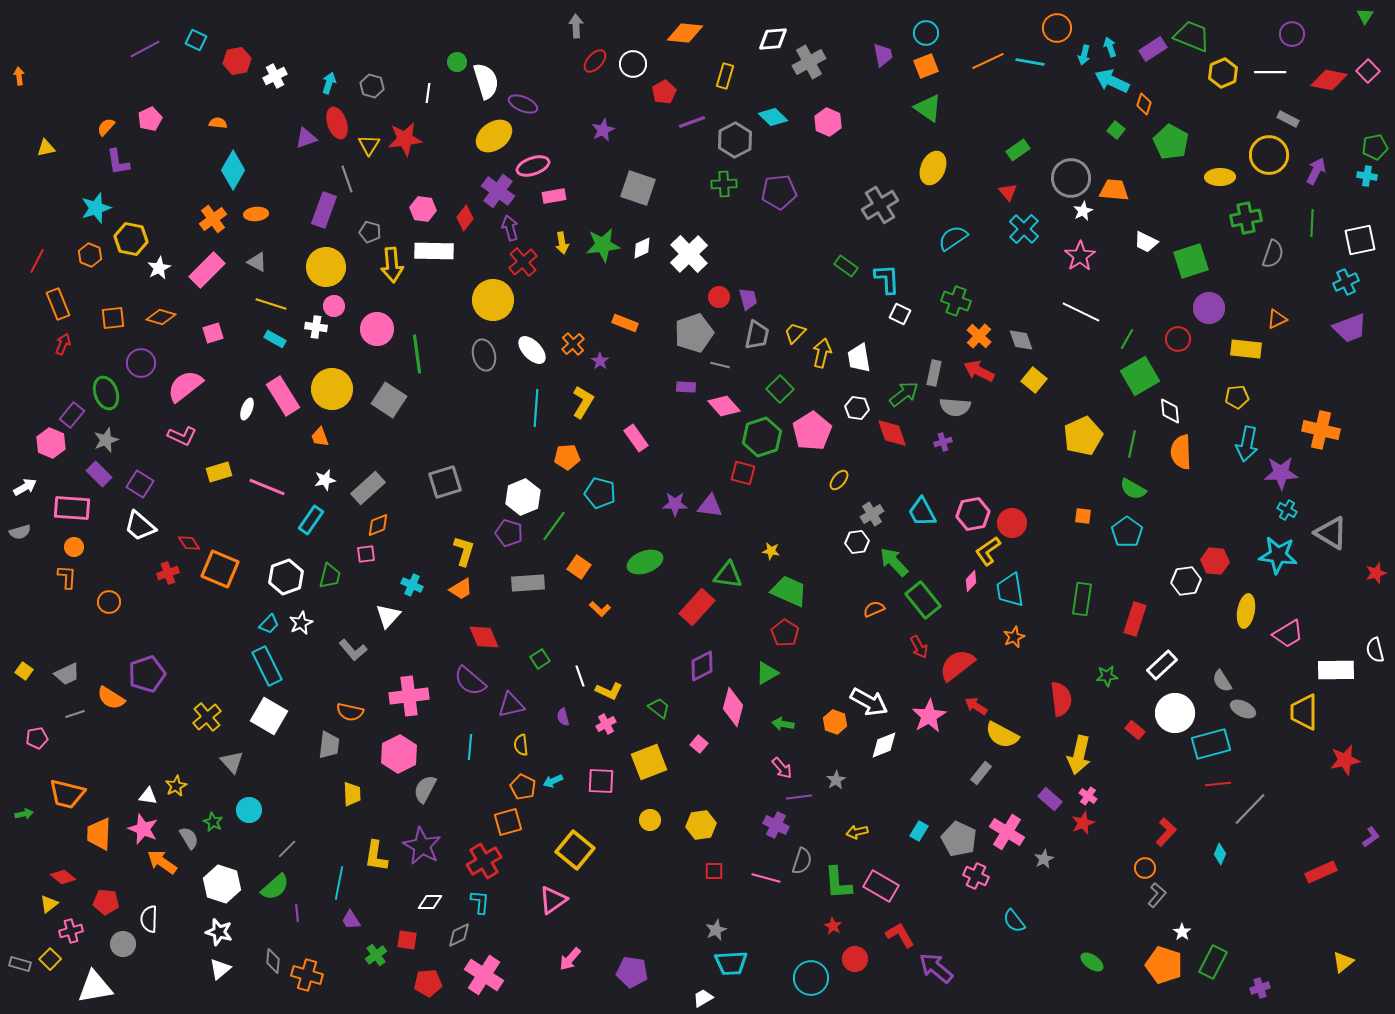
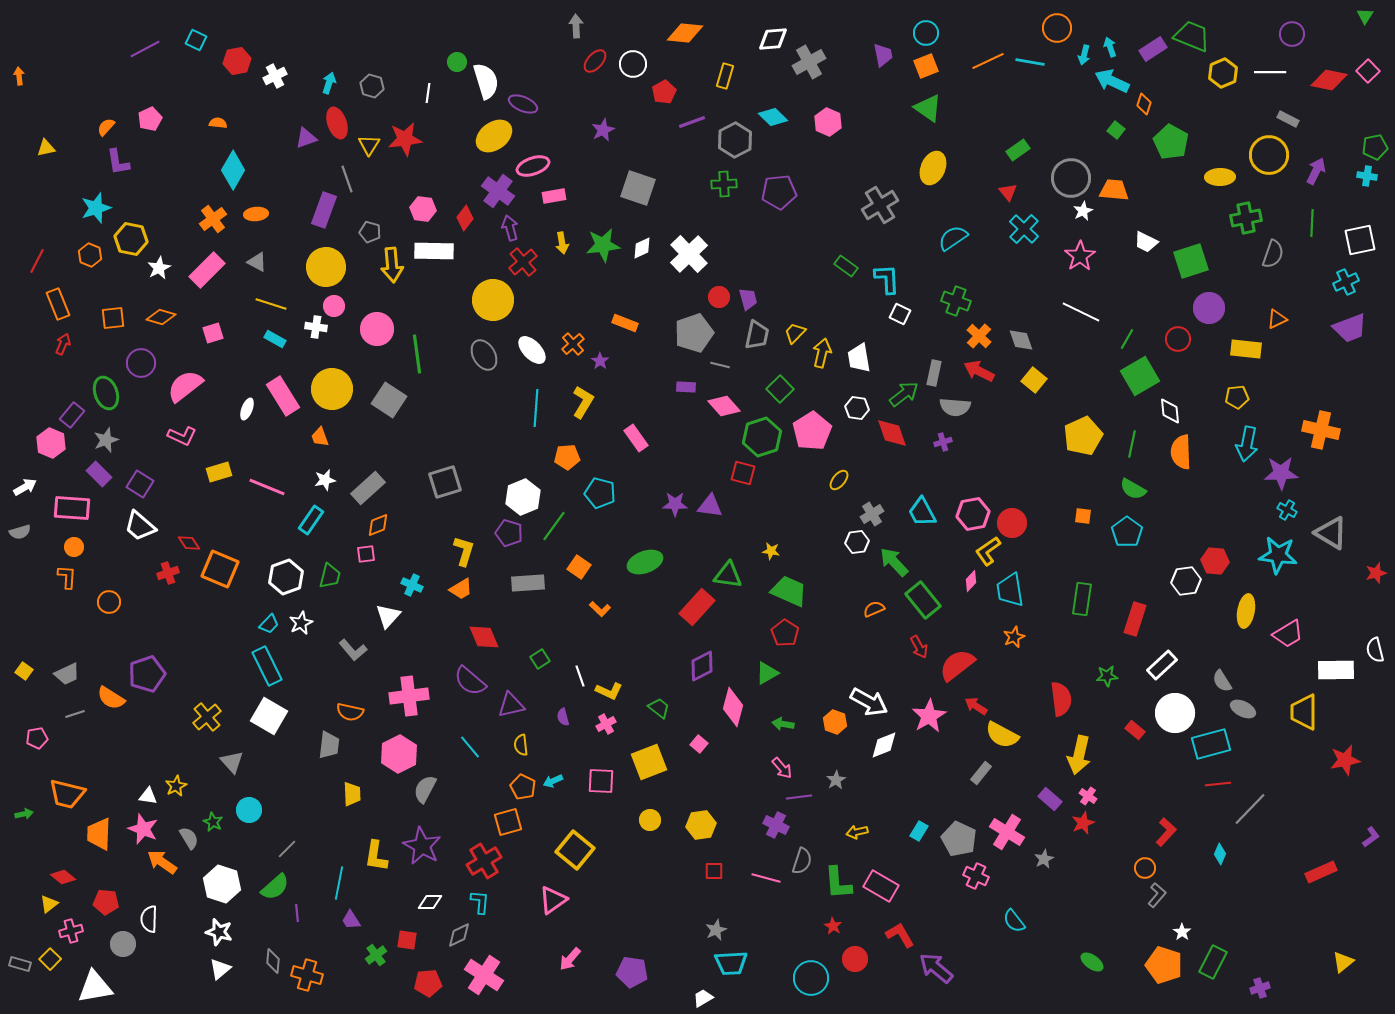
gray ellipse at (484, 355): rotated 16 degrees counterclockwise
cyan line at (470, 747): rotated 45 degrees counterclockwise
